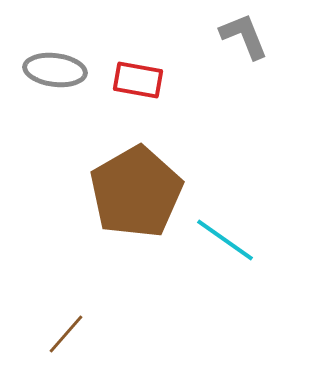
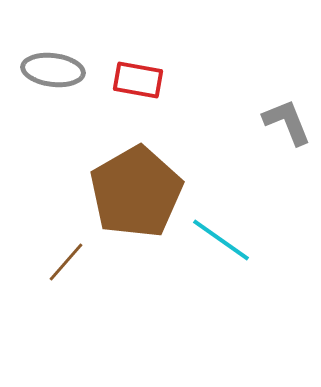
gray L-shape: moved 43 px right, 86 px down
gray ellipse: moved 2 px left
cyan line: moved 4 px left
brown line: moved 72 px up
